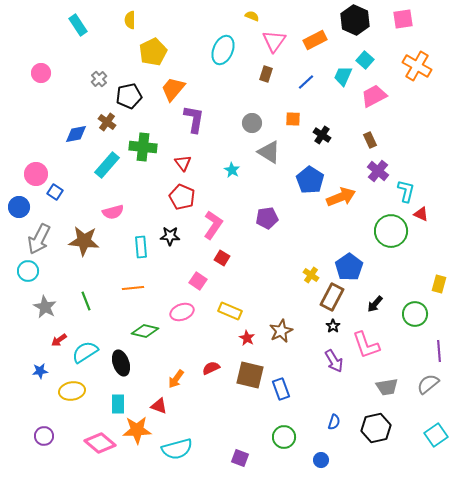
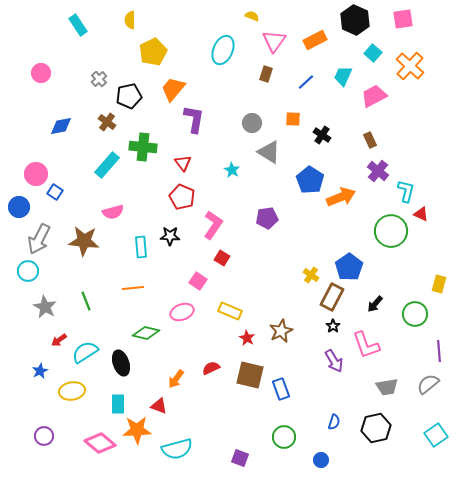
cyan square at (365, 60): moved 8 px right, 7 px up
orange cross at (417, 66): moved 7 px left; rotated 12 degrees clockwise
blue diamond at (76, 134): moved 15 px left, 8 px up
green diamond at (145, 331): moved 1 px right, 2 px down
blue star at (40, 371): rotated 21 degrees counterclockwise
